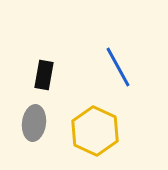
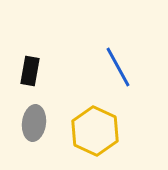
black rectangle: moved 14 px left, 4 px up
